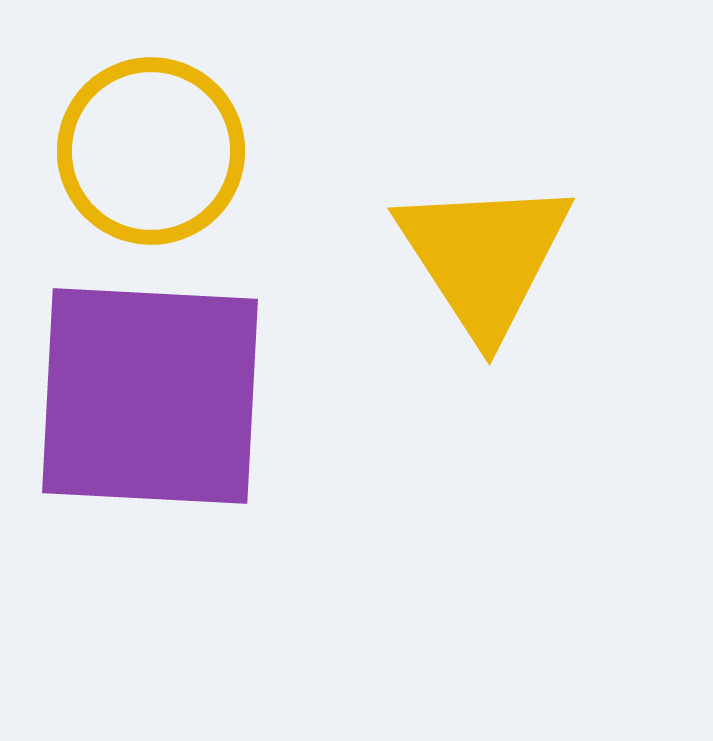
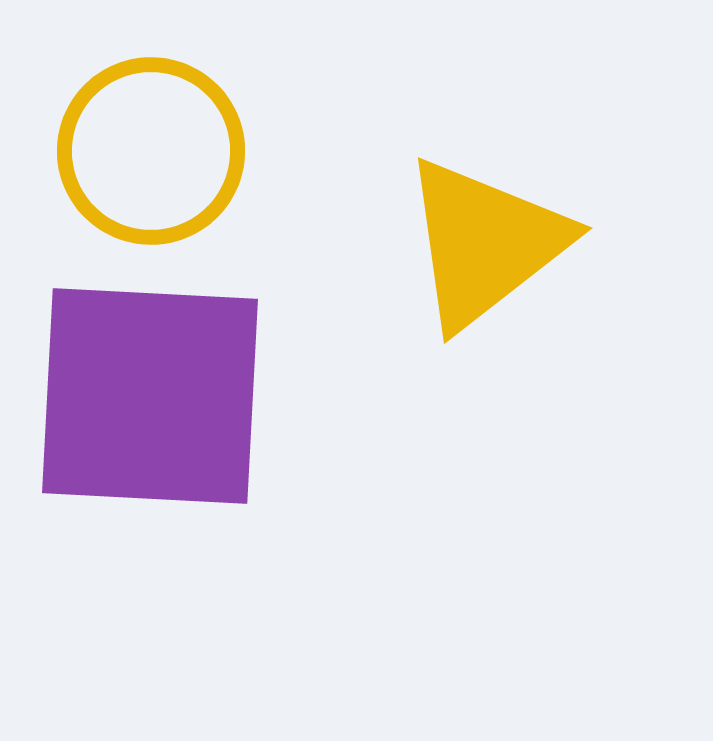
yellow triangle: moved 1 px right, 14 px up; rotated 25 degrees clockwise
